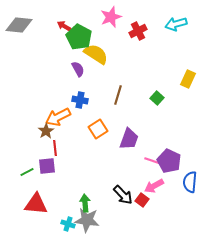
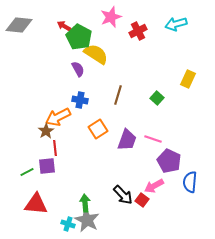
purple trapezoid: moved 2 px left, 1 px down
pink line: moved 22 px up
gray star: rotated 20 degrees clockwise
